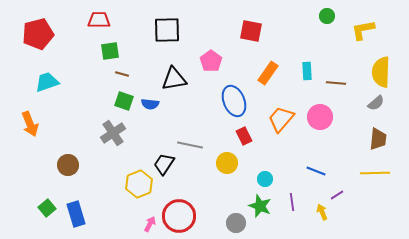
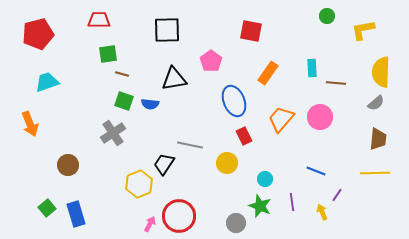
green square at (110, 51): moved 2 px left, 3 px down
cyan rectangle at (307, 71): moved 5 px right, 3 px up
purple line at (337, 195): rotated 24 degrees counterclockwise
